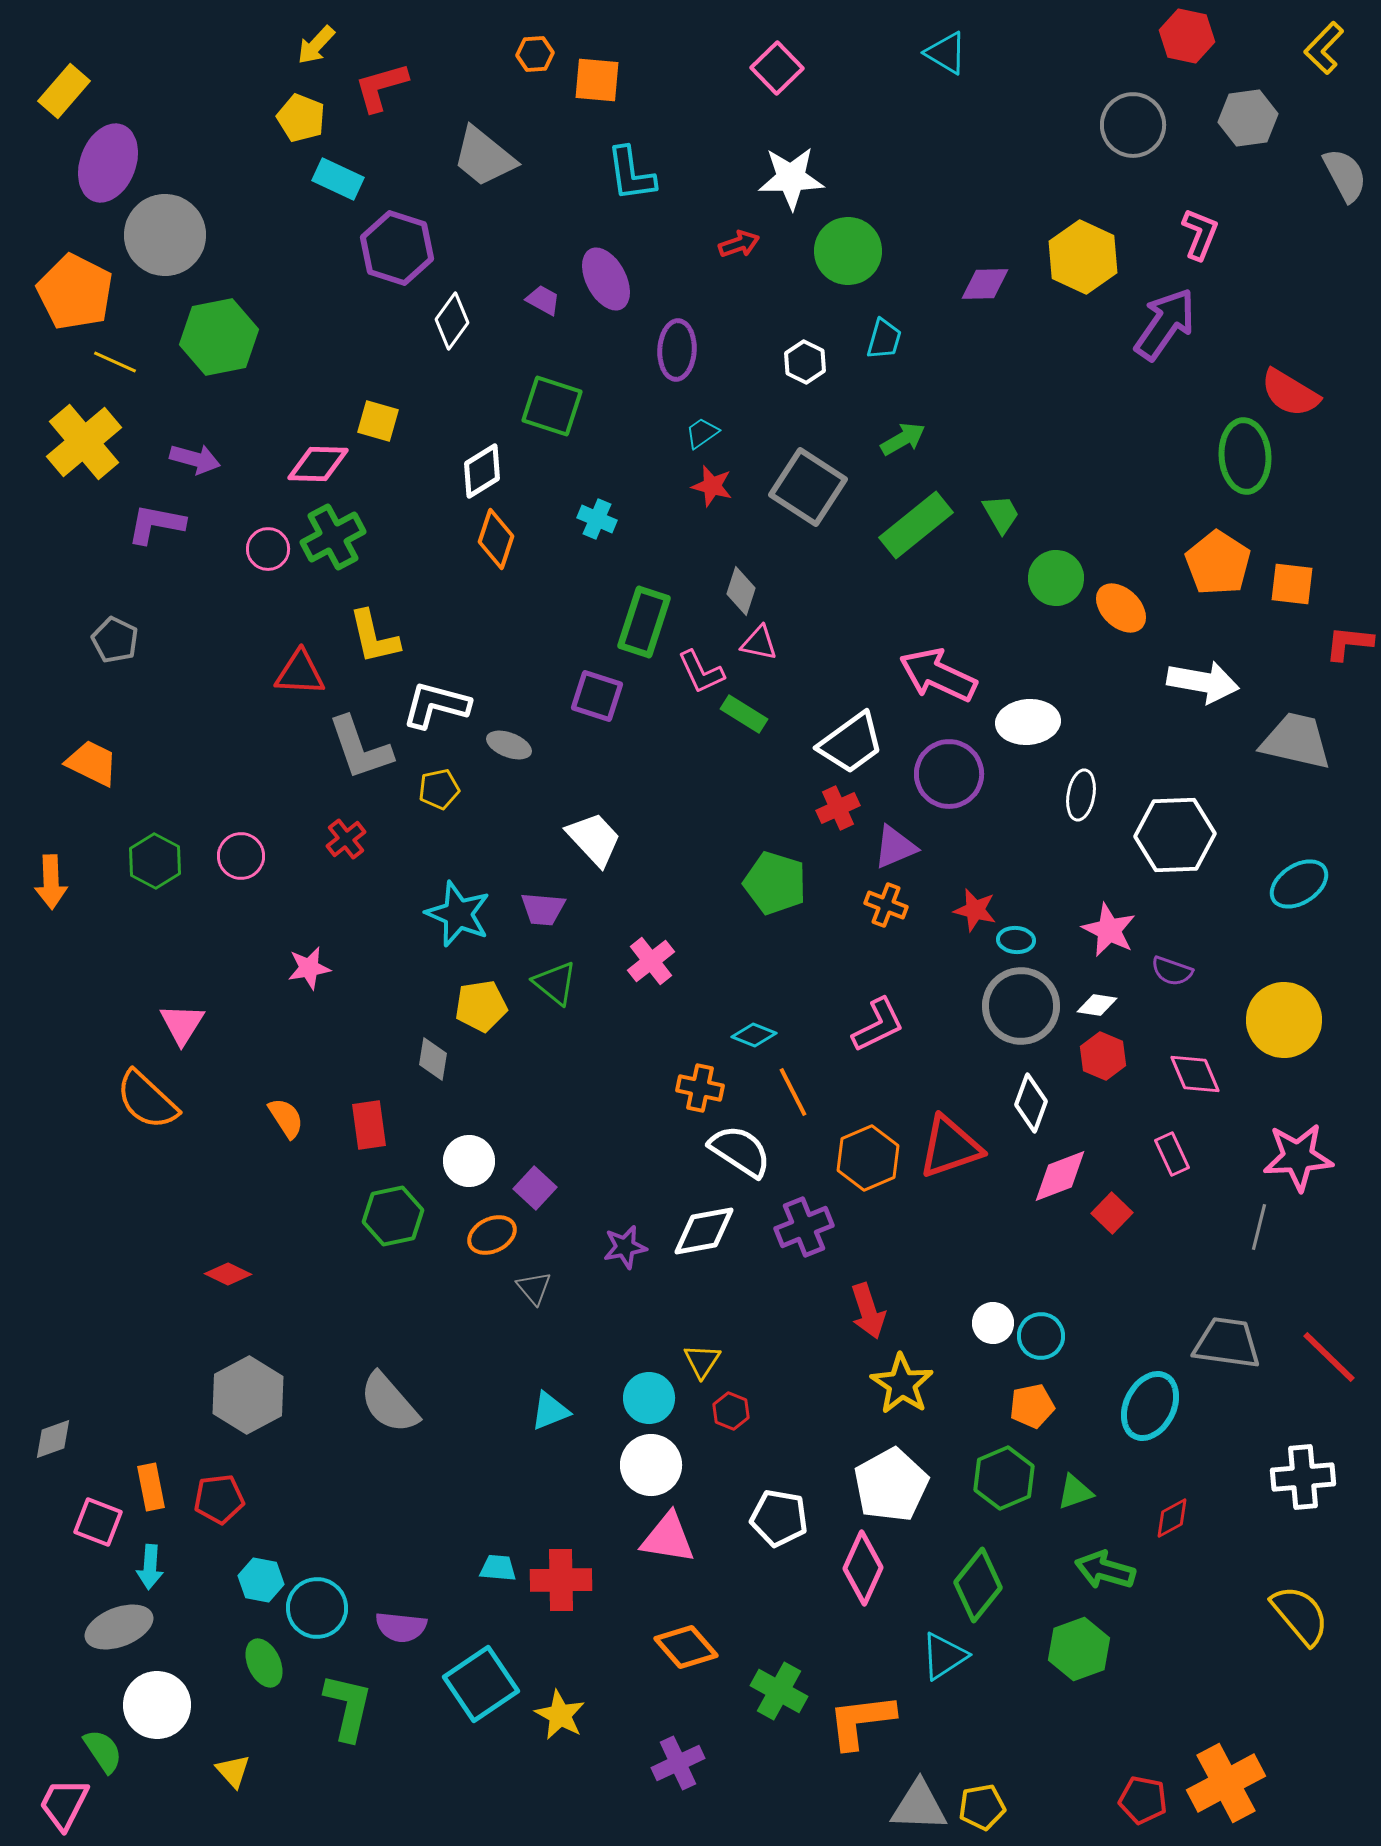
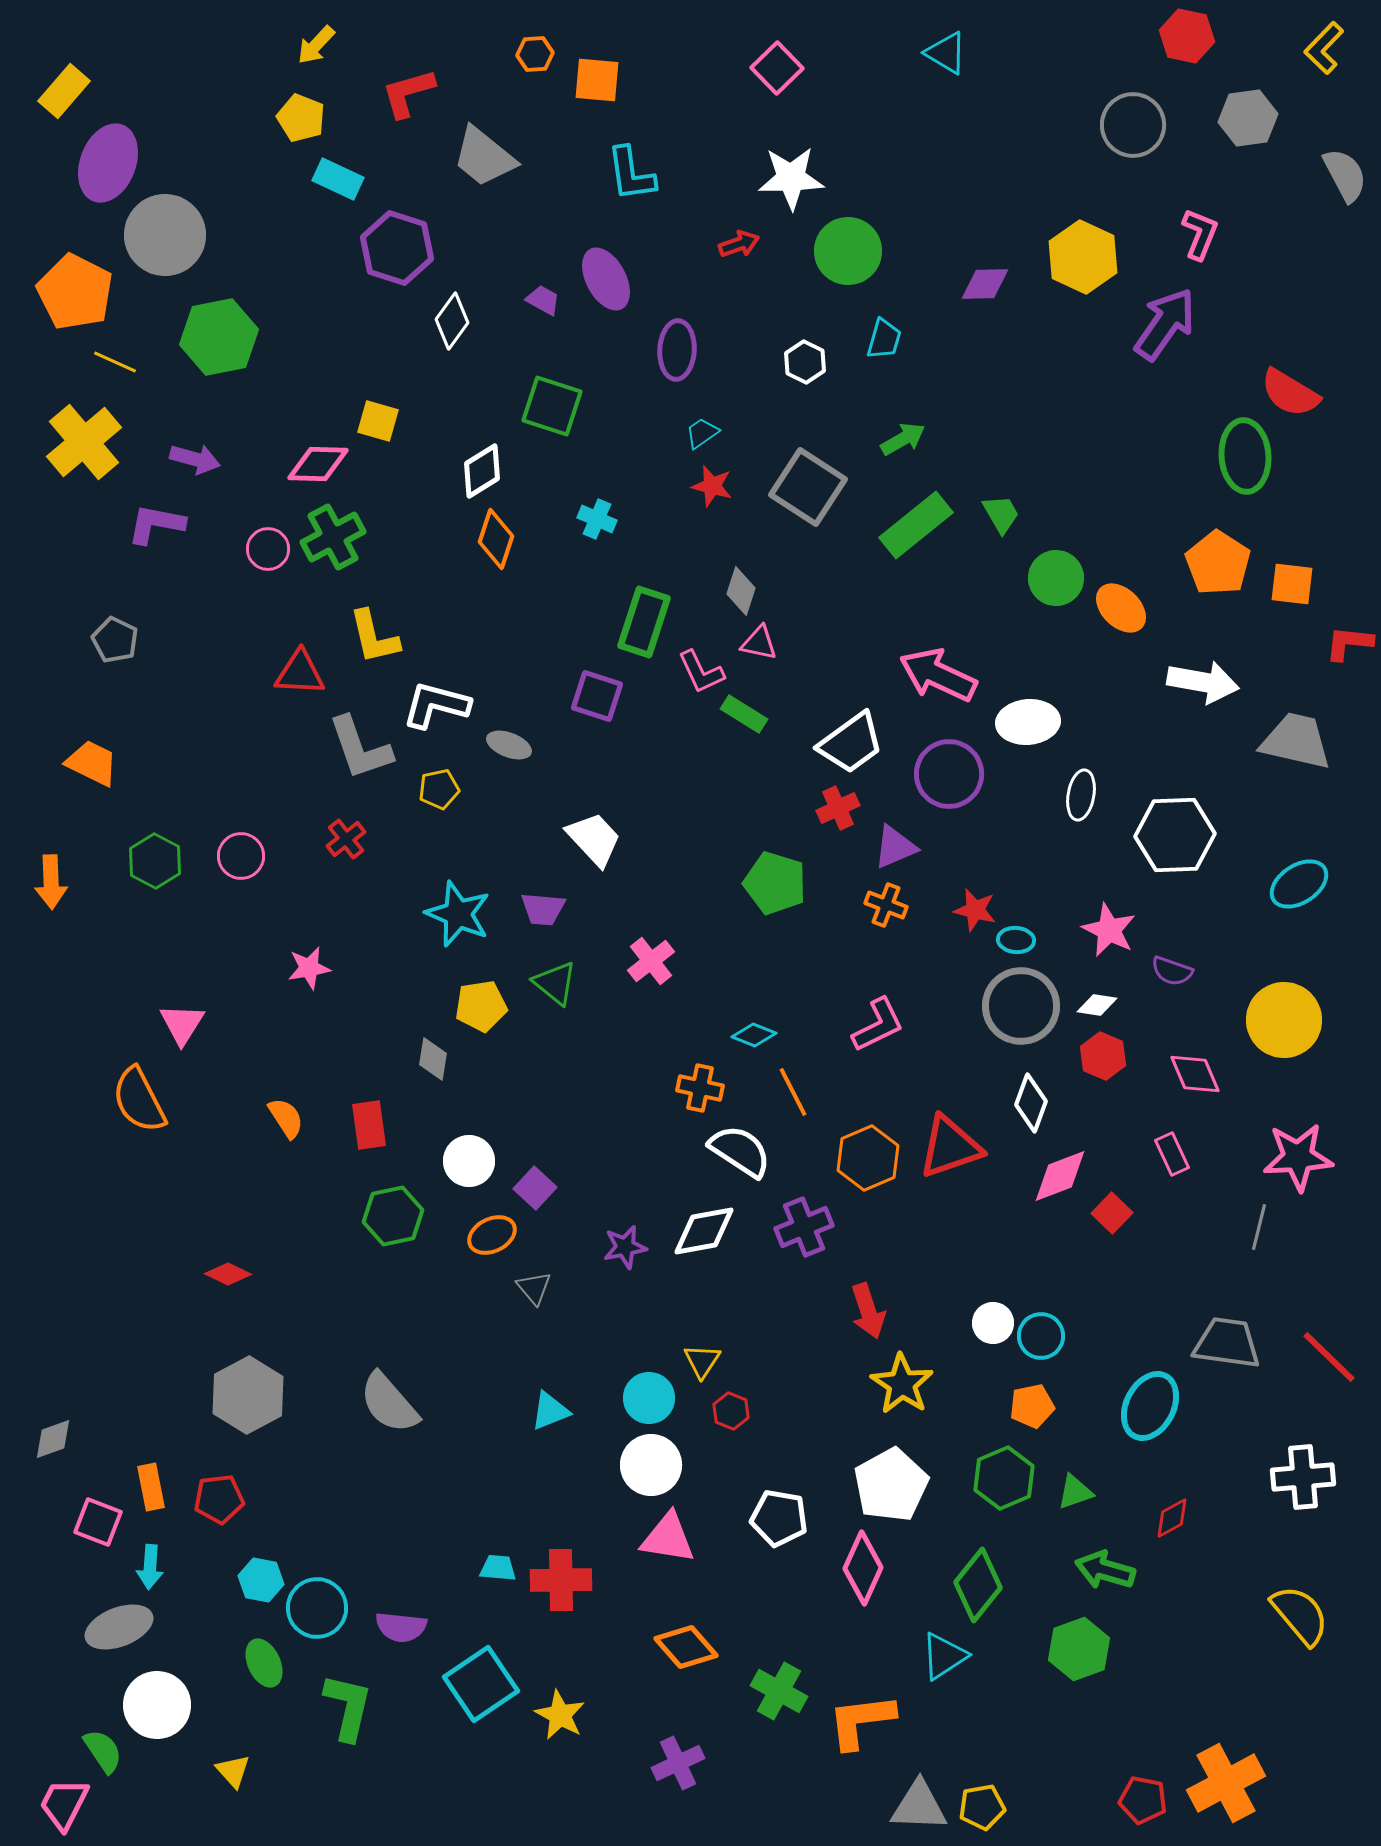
red L-shape at (381, 87): moved 27 px right, 6 px down
orange semicircle at (147, 1100): moved 8 px left; rotated 20 degrees clockwise
